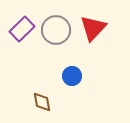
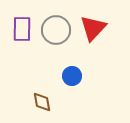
purple rectangle: rotated 45 degrees counterclockwise
